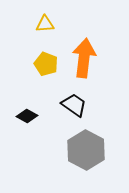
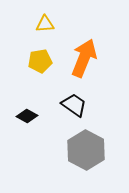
orange arrow: rotated 15 degrees clockwise
yellow pentagon: moved 6 px left, 3 px up; rotated 30 degrees counterclockwise
